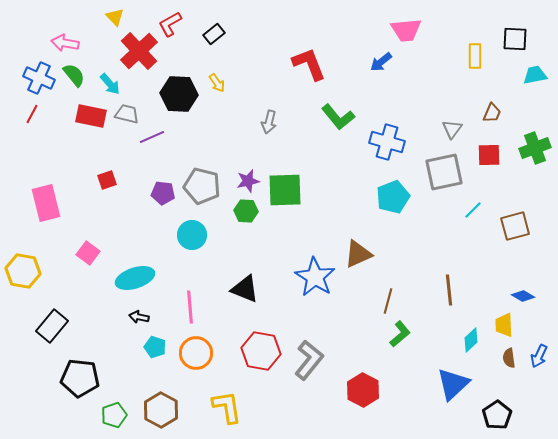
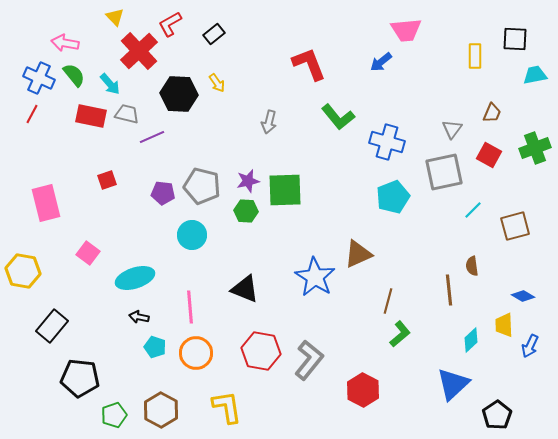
red square at (489, 155): rotated 30 degrees clockwise
blue arrow at (539, 356): moved 9 px left, 10 px up
brown semicircle at (509, 358): moved 37 px left, 92 px up
